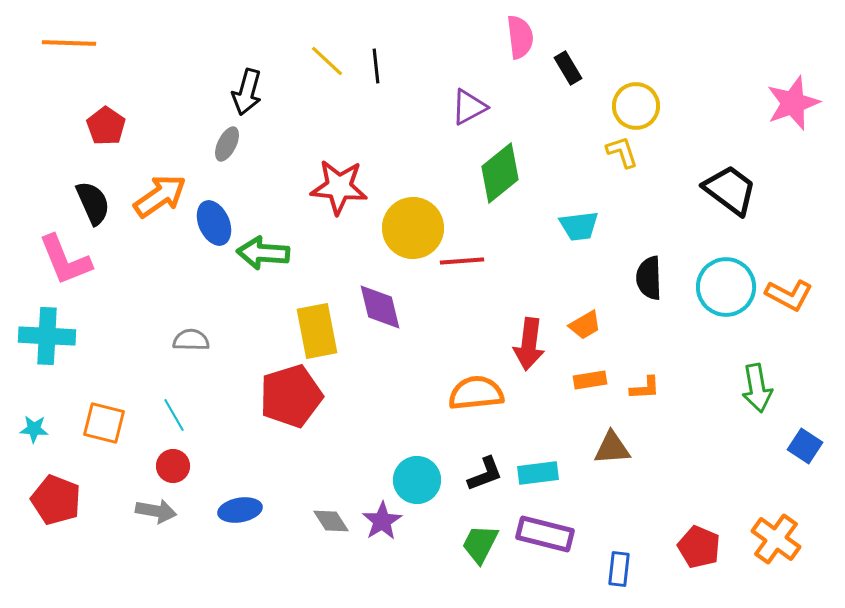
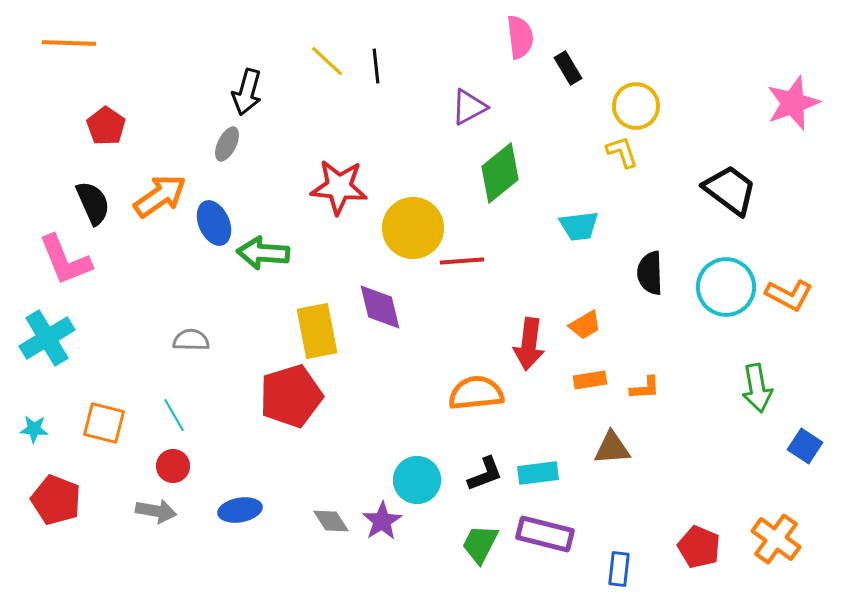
black semicircle at (649, 278): moved 1 px right, 5 px up
cyan cross at (47, 336): moved 2 px down; rotated 34 degrees counterclockwise
